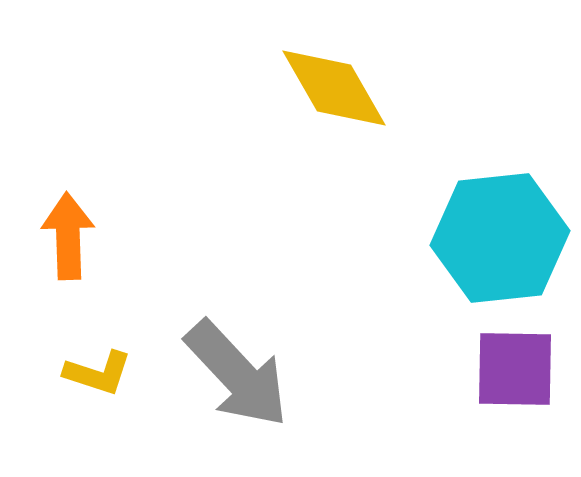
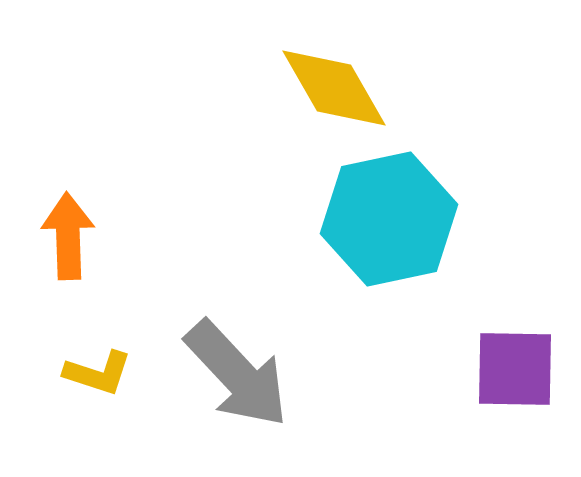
cyan hexagon: moved 111 px left, 19 px up; rotated 6 degrees counterclockwise
